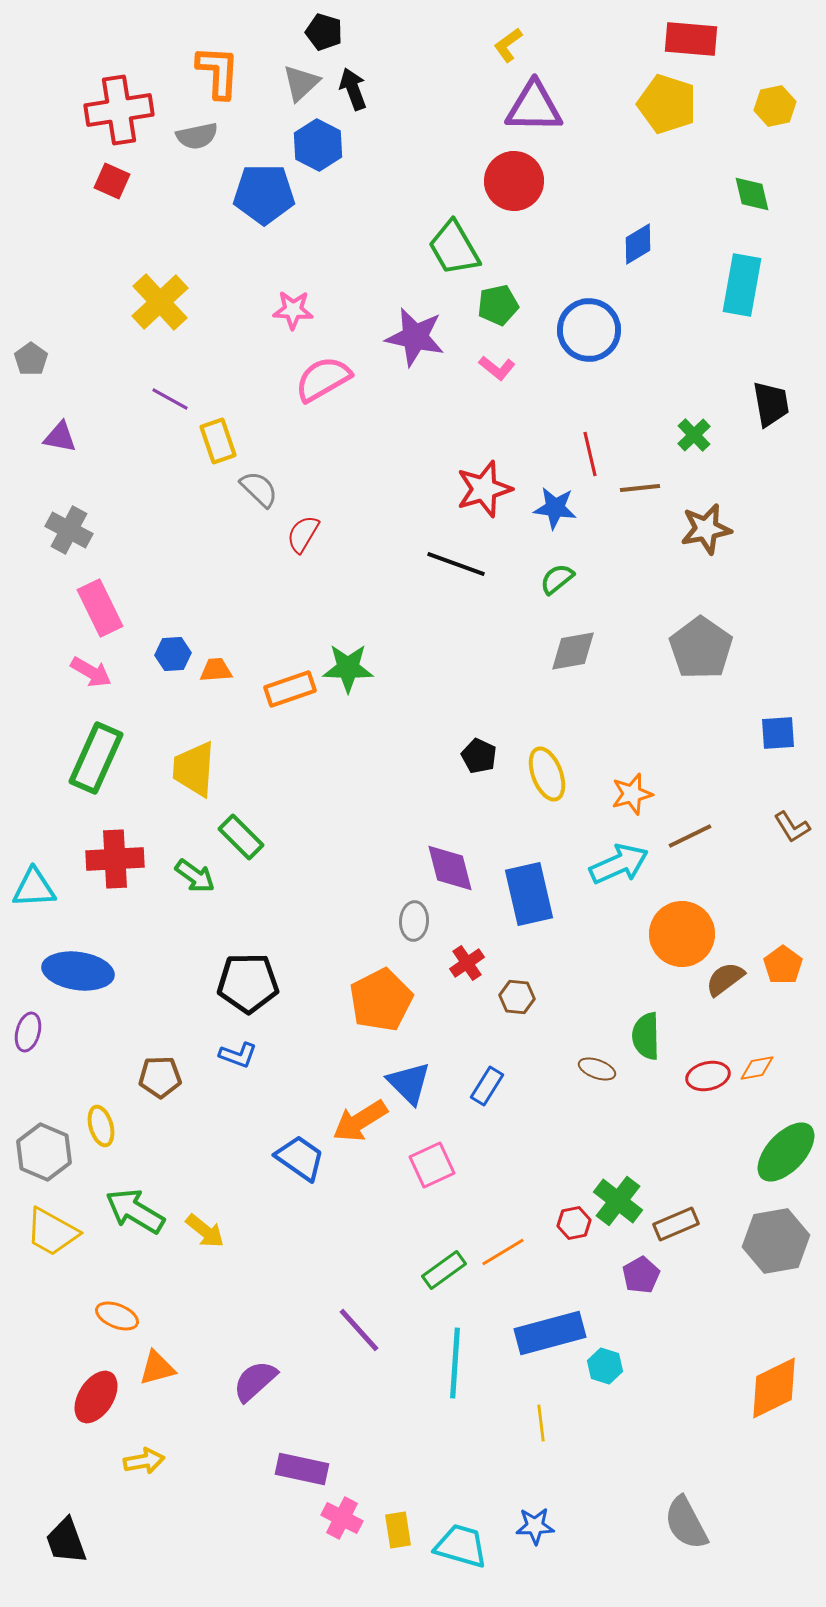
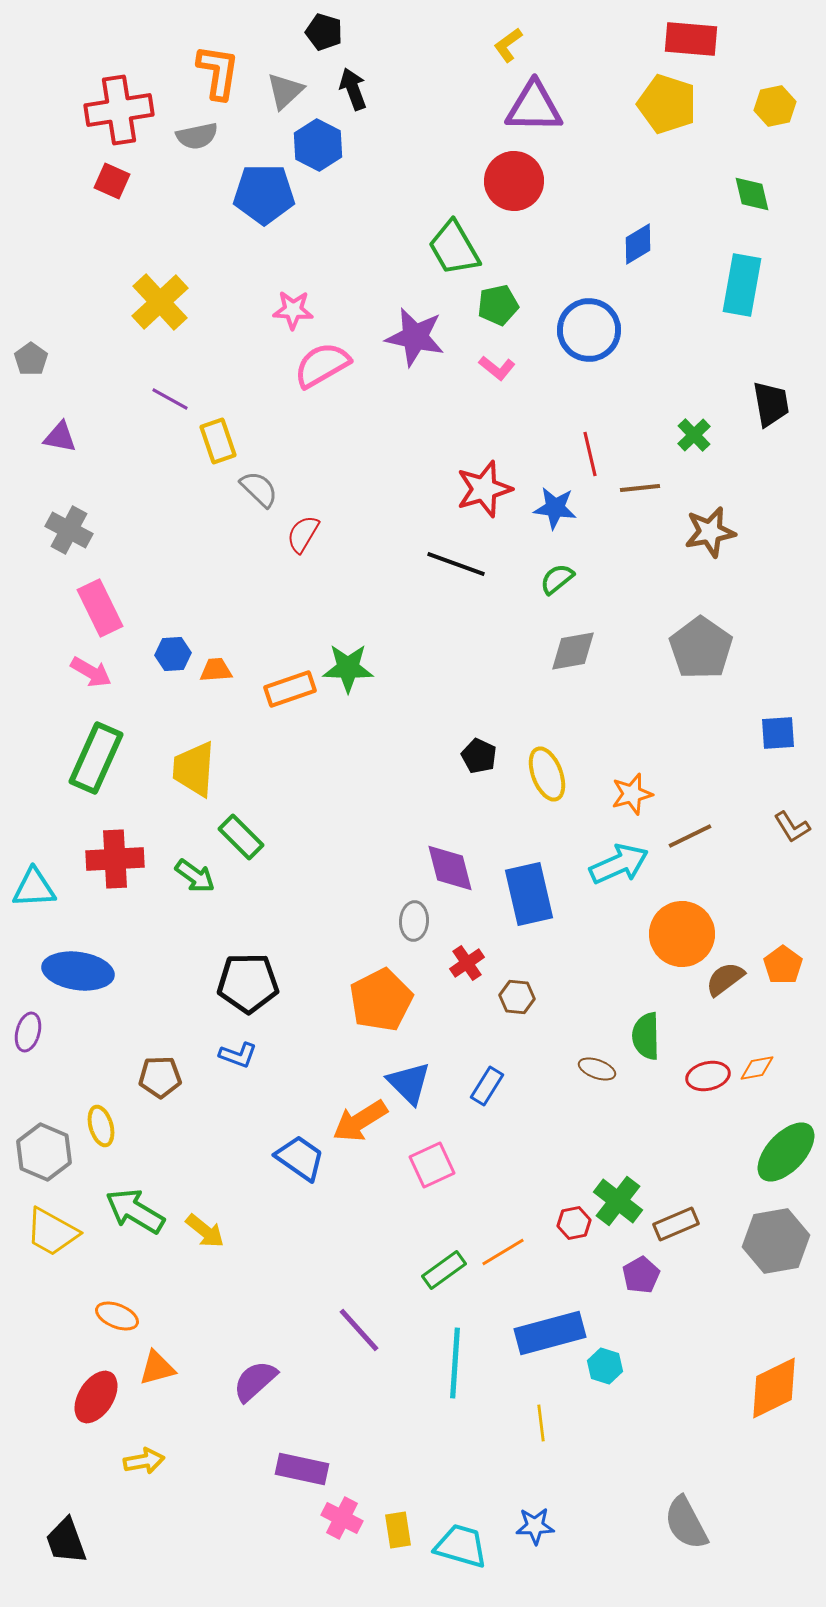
orange L-shape at (218, 72): rotated 6 degrees clockwise
gray triangle at (301, 83): moved 16 px left, 8 px down
pink semicircle at (323, 379): moved 1 px left, 14 px up
brown star at (706, 529): moved 4 px right, 3 px down
